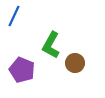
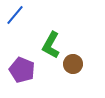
blue line: moved 1 px right, 1 px up; rotated 15 degrees clockwise
brown circle: moved 2 px left, 1 px down
